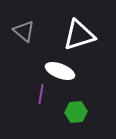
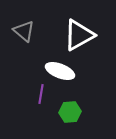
white triangle: rotated 12 degrees counterclockwise
green hexagon: moved 6 px left
